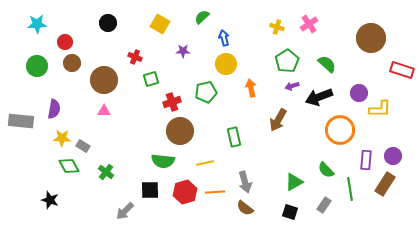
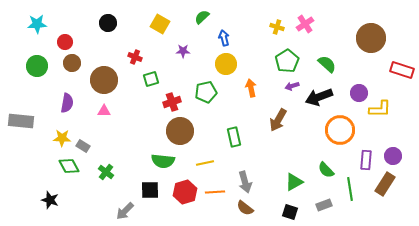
pink cross at (309, 24): moved 4 px left
purple semicircle at (54, 109): moved 13 px right, 6 px up
gray rectangle at (324, 205): rotated 35 degrees clockwise
